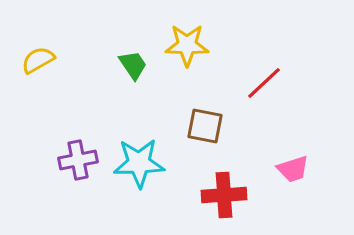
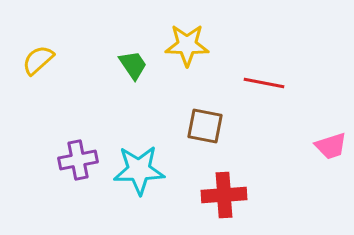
yellow semicircle: rotated 12 degrees counterclockwise
red line: rotated 54 degrees clockwise
cyan star: moved 7 px down
pink trapezoid: moved 38 px right, 23 px up
